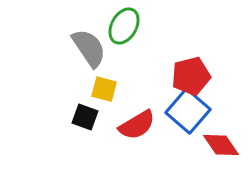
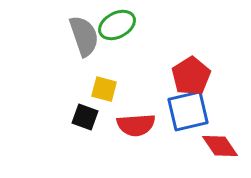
green ellipse: moved 7 px left, 1 px up; rotated 33 degrees clockwise
gray semicircle: moved 5 px left, 12 px up; rotated 15 degrees clockwise
red pentagon: rotated 18 degrees counterclockwise
blue square: rotated 36 degrees clockwise
red semicircle: moved 1 px left; rotated 27 degrees clockwise
red diamond: moved 1 px left, 1 px down
